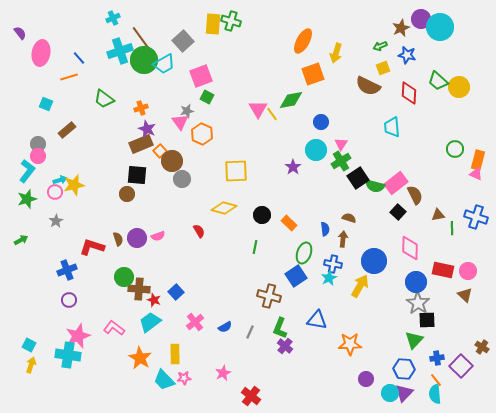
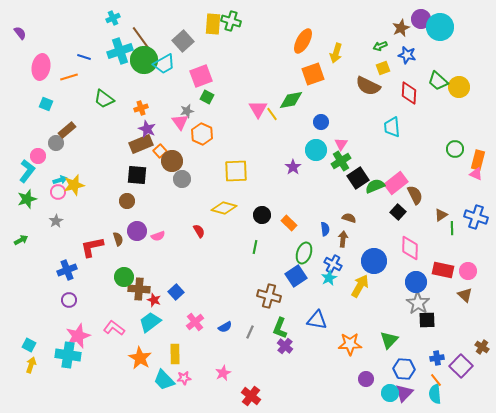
pink ellipse at (41, 53): moved 14 px down
blue line at (79, 58): moved 5 px right, 1 px up; rotated 32 degrees counterclockwise
gray circle at (38, 144): moved 18 px right, 1 px up
green semicircle at (375, 186): rotated 144 degrees clockwise
pink circle at (55, 192): moved 3 px right
brown circle at (127, 194): moved 7 px down
brown triangle at (438, 215): moved 3 px right; rotated 24 degrees counterclockwise
purple circle at (137, 238): moved 7 px up
red L-shape at (92, 247): rotated 30 degrees counterclockwise
blue cross at (333, 264): rotated 18 degrees clockwise
green triangle at (414, 340): moved 25 px left
